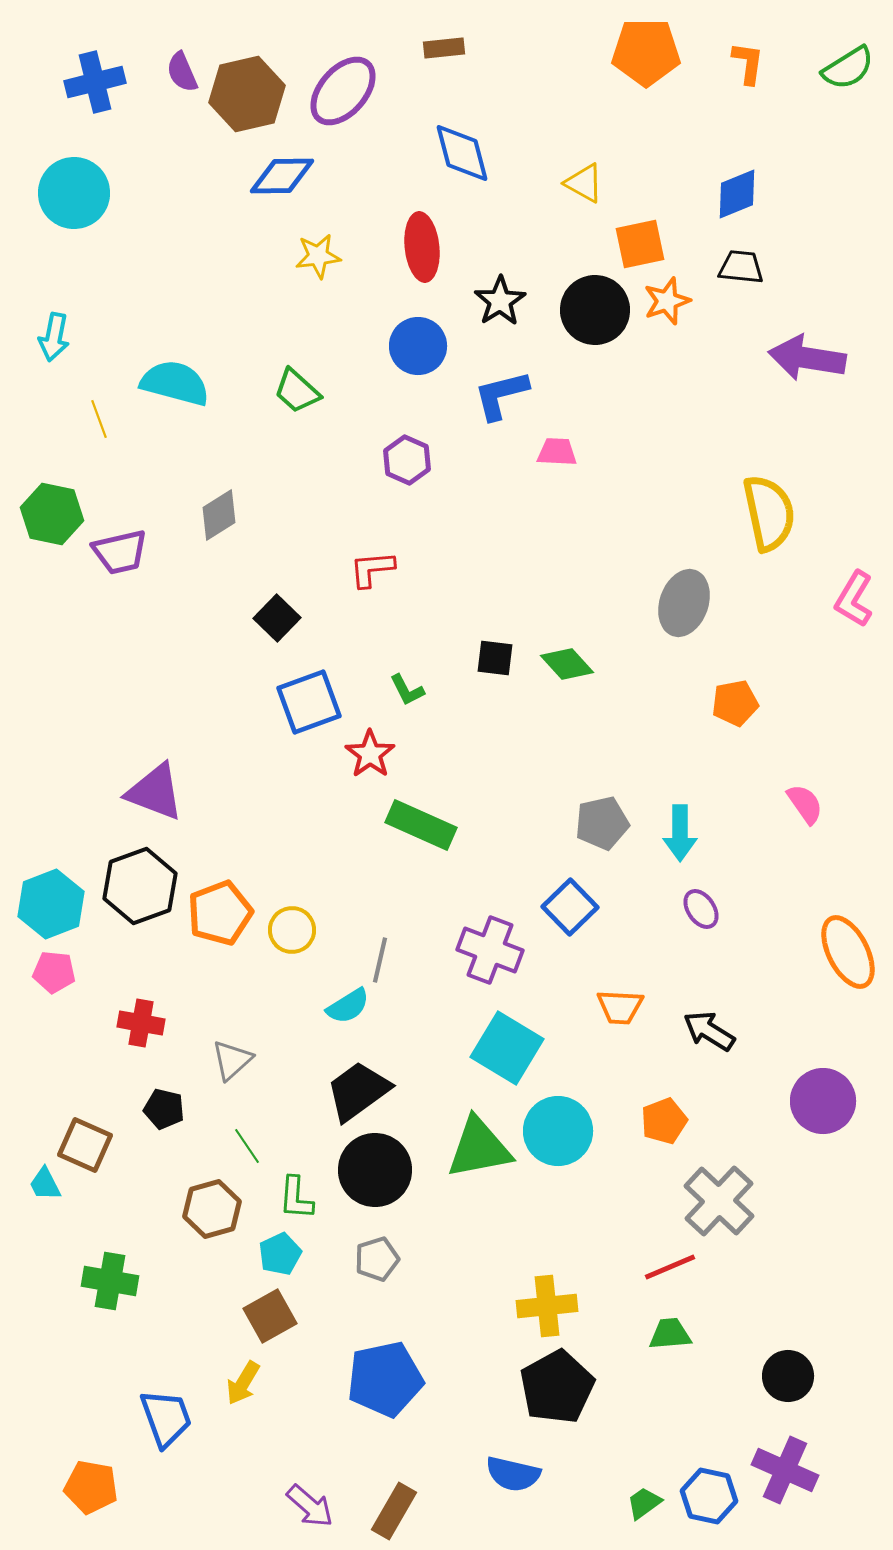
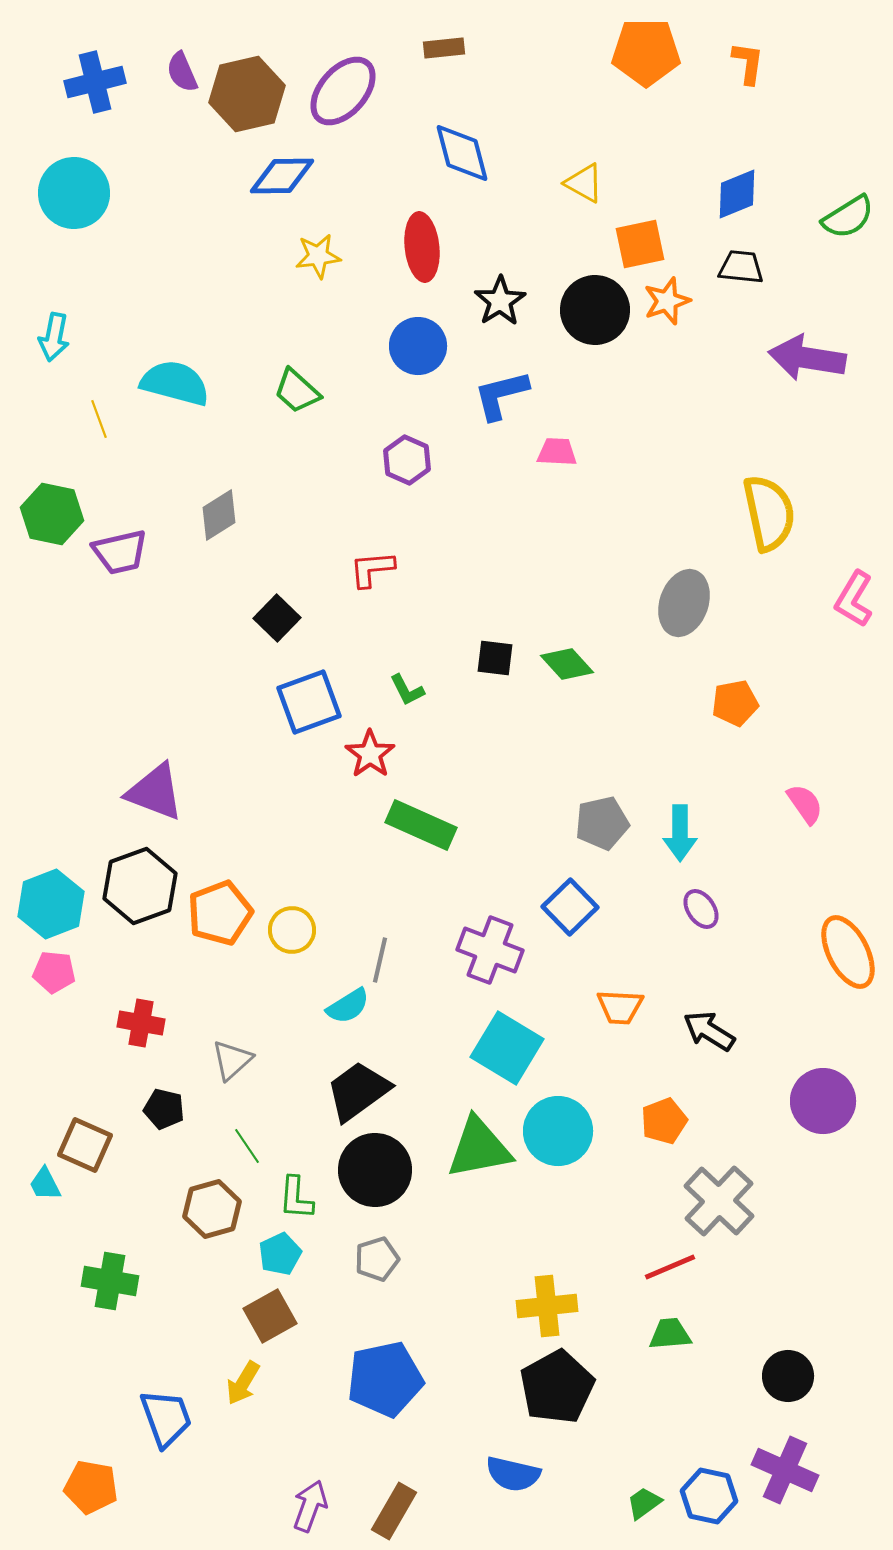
green semicircle at (848, 68): moved 149 px down
purple arrow at (310, 1506): rotated 111 degrees counterclockwise
